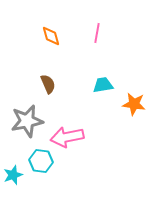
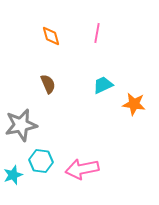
cyan trapezoid: rotated 15 degrees counterclockwise
gray star: moved 6 px left, 4 px down
pink arrow: moved 15 px right, 32 px down
